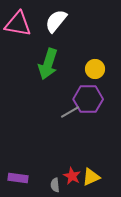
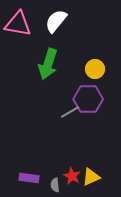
purple rectangle: moved 11 px right
